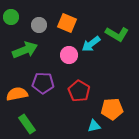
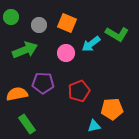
pink circle: moved 3 px left, 2 px up
red pentagon: rotated 20 degrees clockwise
